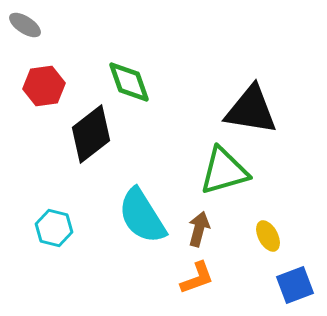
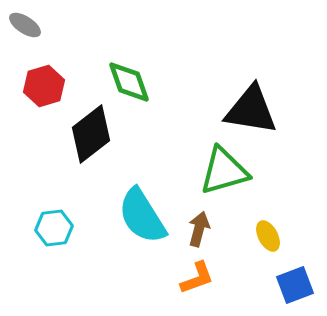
red hexagon: rotated 9 degrees counterclockwise
cyan hexagon: rotated 21 degrees counterclockwise
